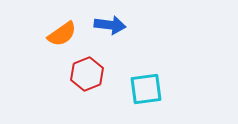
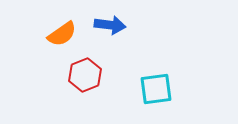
red hexagon: moved 2 px left, 1 px down
cyan square: moved 10 px right
